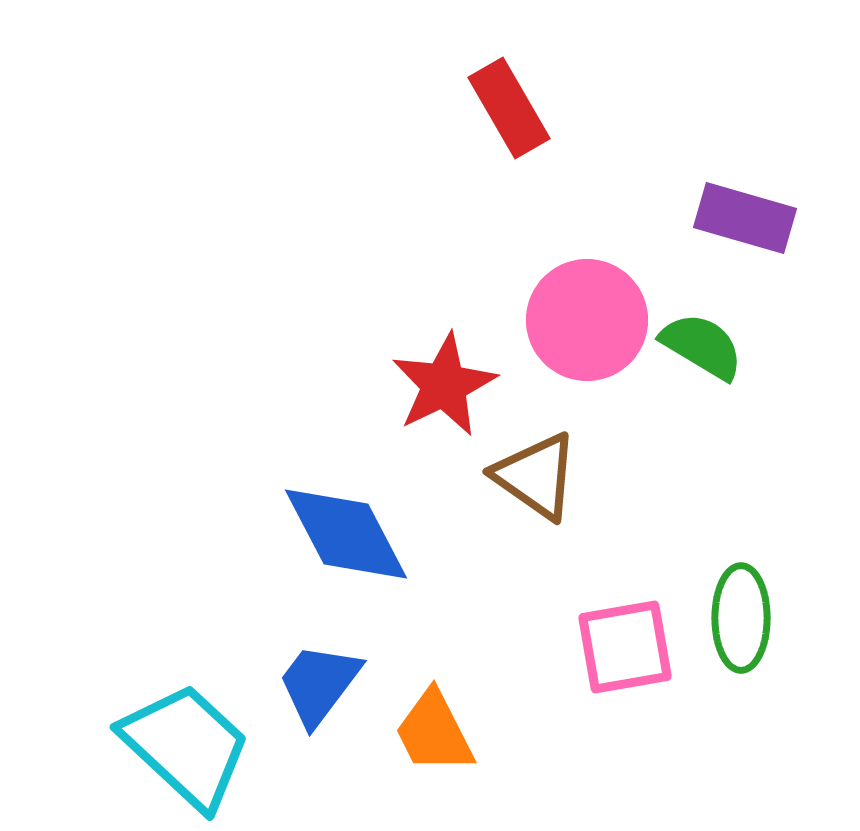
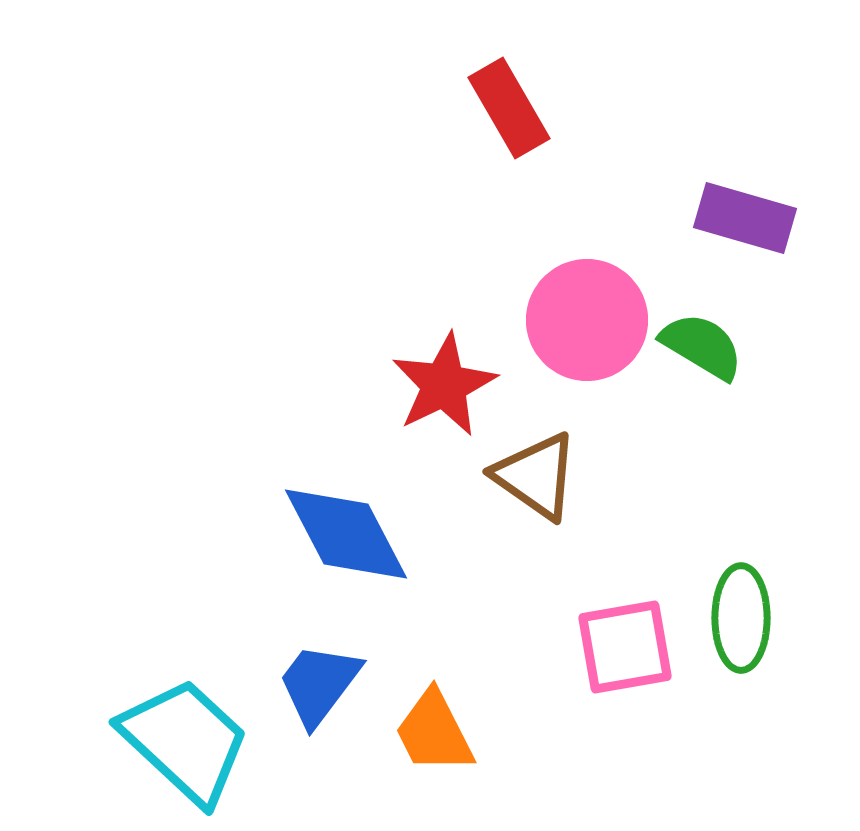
cyan trapezoid: moved 1 px left, 5 px up
